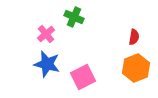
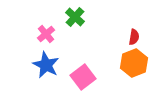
green cross: moved 1 px right; rotated 18 degrees clockwise
blue star: moved 1 px left, 1 px down; rotated 12 degrees clockwise
orange hexagon: moved 2 px left, 5 px up
pink square: rotated 10 degrees counterclockwise
